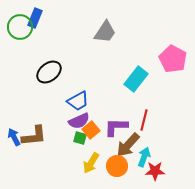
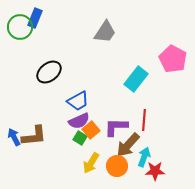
red line: rotated 10 degrees counterclockwise
green square: rotated 16 degrees clockwise
